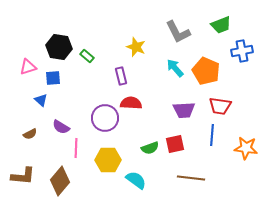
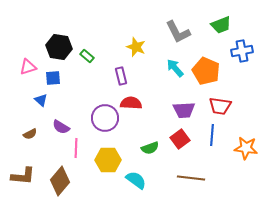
red square: moved 5 px right, 5 px up; rotated 24 degrees counterclockwise
